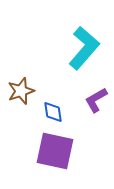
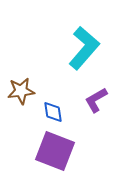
brown star: rotated 12 degrees clockwise
purple square: rotated 9 degrees clockwise
